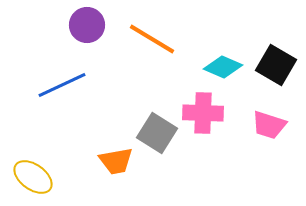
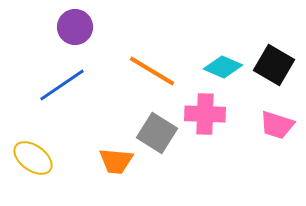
purple circle: moved 12 px left, 2 px down
orange line: moved 32 px down
black square: moved 2 px left
blue line: rotated 9 degrees counterclockwise
pink cross: moved 2 px right, 1 px down
pink trapezoid: moved 8 px right
orange trapezoid: rotated 15 degrees clockwise
yellow ellipse: moved 19 px up
